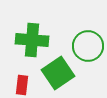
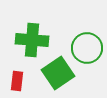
green circle: moved 1 px left, 2 px down
red rectangle: moved 5 px left, 4 px up
